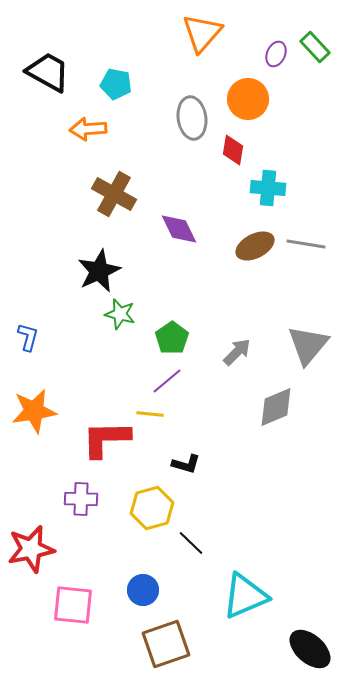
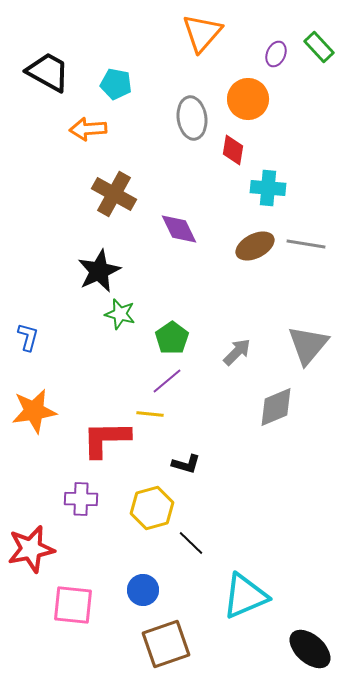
green rectangle: moved 4 px right
